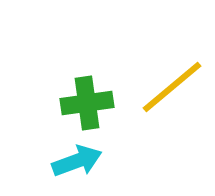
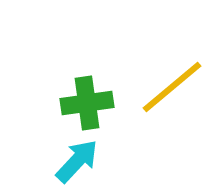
cyan arrow: rotated 27 degrees counterclockwise
